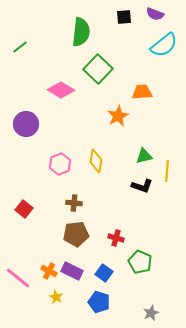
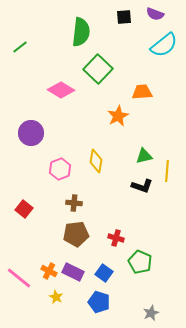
purple circle: moved 5 px right, 9 px down
pink hexagon: moved 5 px down
purple rectangle: moved 1 px right, 1 px down
pink line: moved 1 px right
